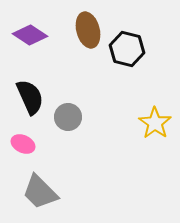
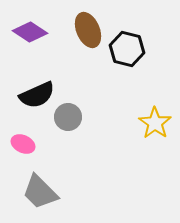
brown ellipse: rotated 8 degrees counterclockwise
purple diamond: moved 3 px up
black semicircle: moved 7 px right, 2 px up; rotated 90 degrees clockwise
